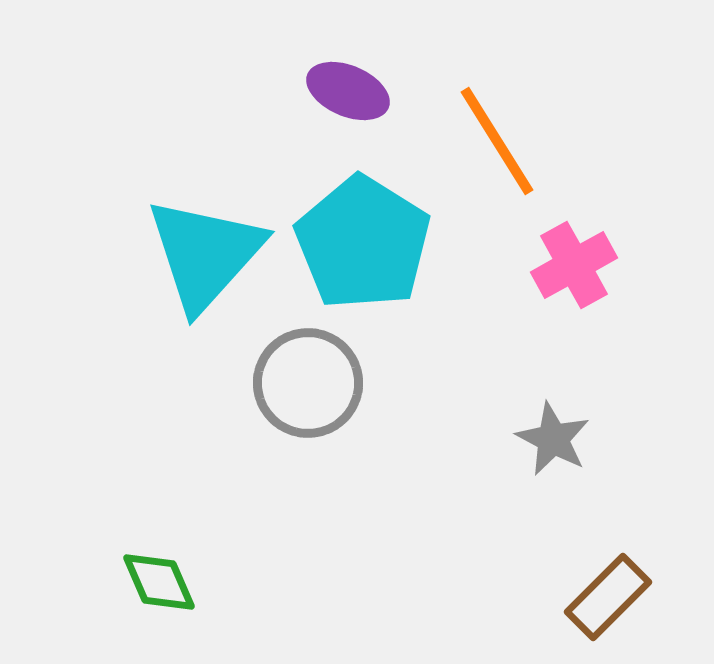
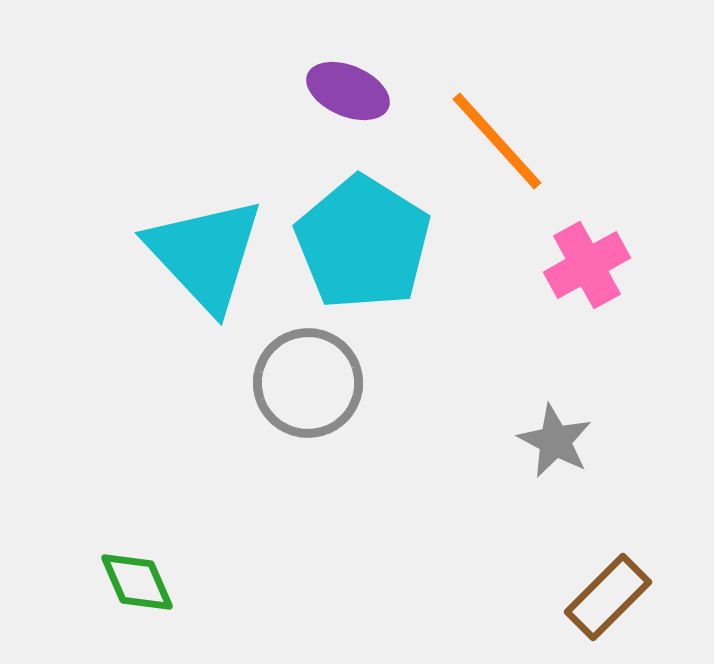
orange line: rotated 10 degrees counterclockwise
cyan triangle: rotated 25 degrees counterclockwise
pink cross: moved 13 px right
gray star: moved 2 px right, 2 px down
green diamond: moved 22 px left
